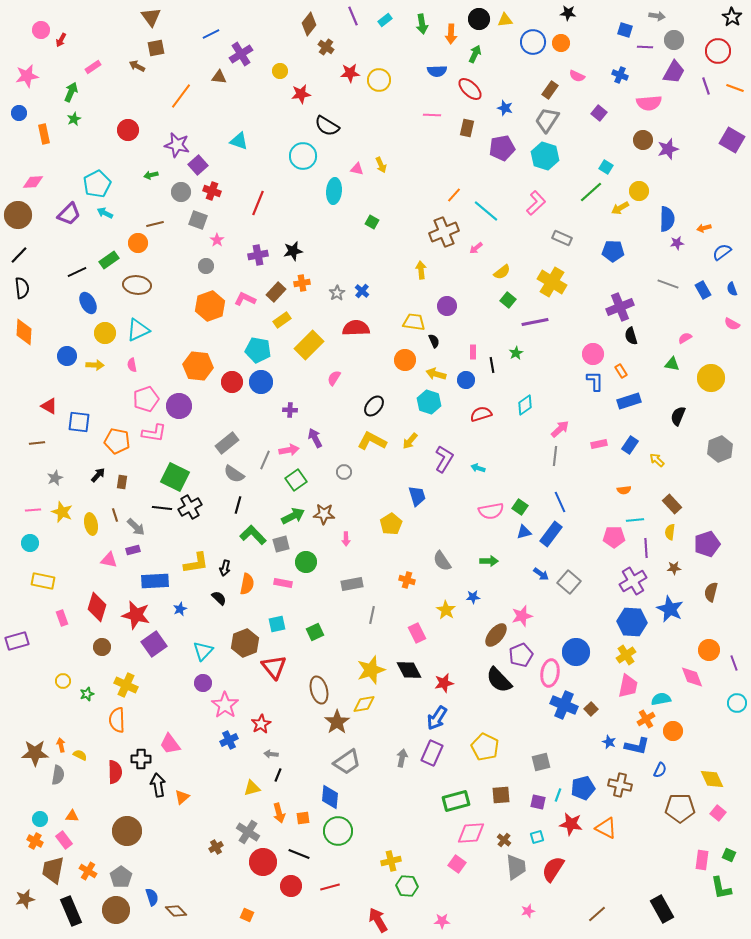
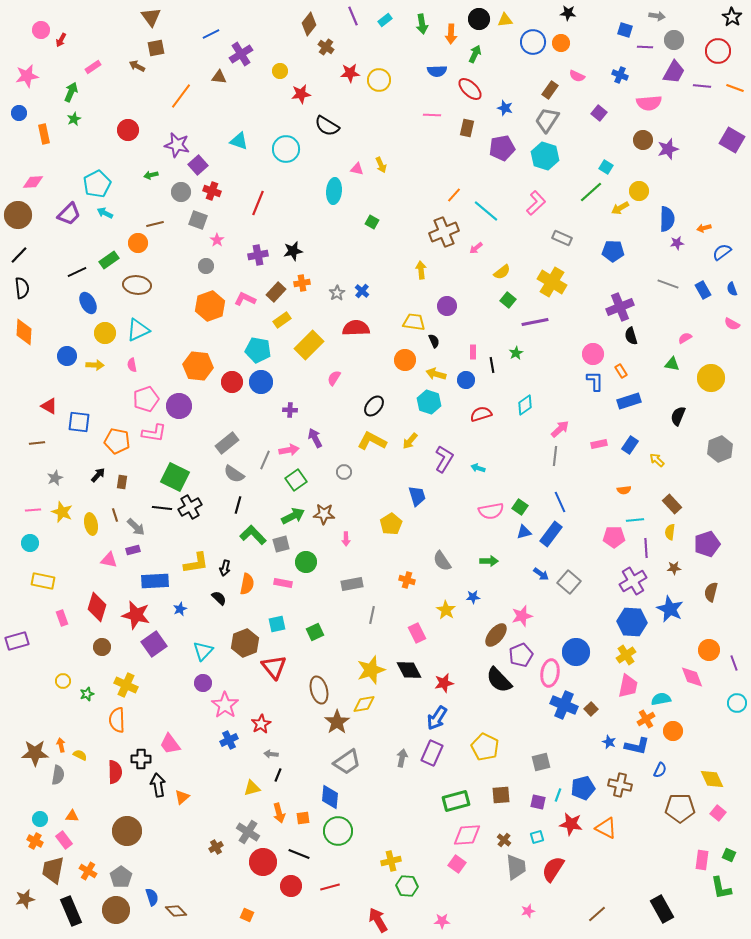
purple line at (706, 86): moved 4 px left; rotated 66 degrees counterclockwise
cyan circle at (303, 156): moved 17 px left, 7 px up
pink diamond at (471, 833): moved 4 px left, 2 px down
